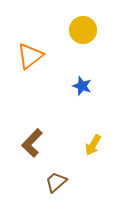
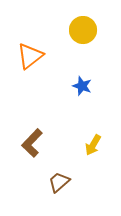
brown trapezoid: moved 3 px right
